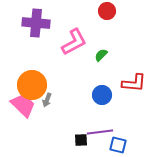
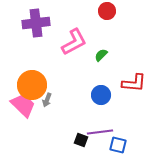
purple cross: rotated 12 degrees counterclockwise
blue circle: moved 1 px left
black square: rotated 24 degrees clockwise
